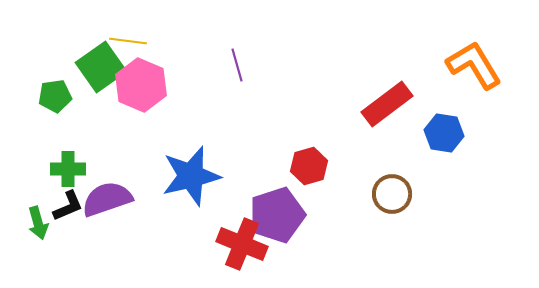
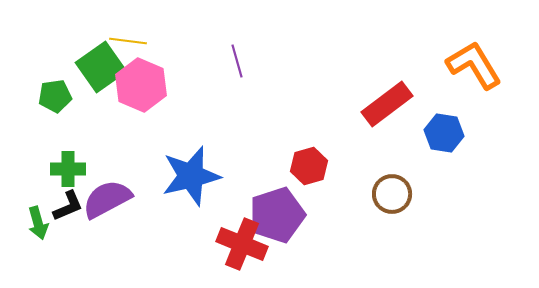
purple line: moved 4 px up
purple semicircle: rotated 9 degrees counterclockwise
